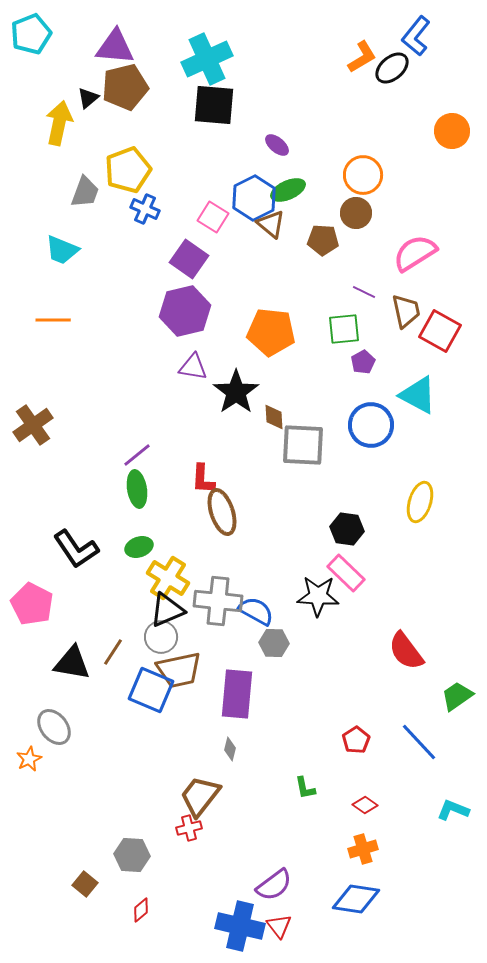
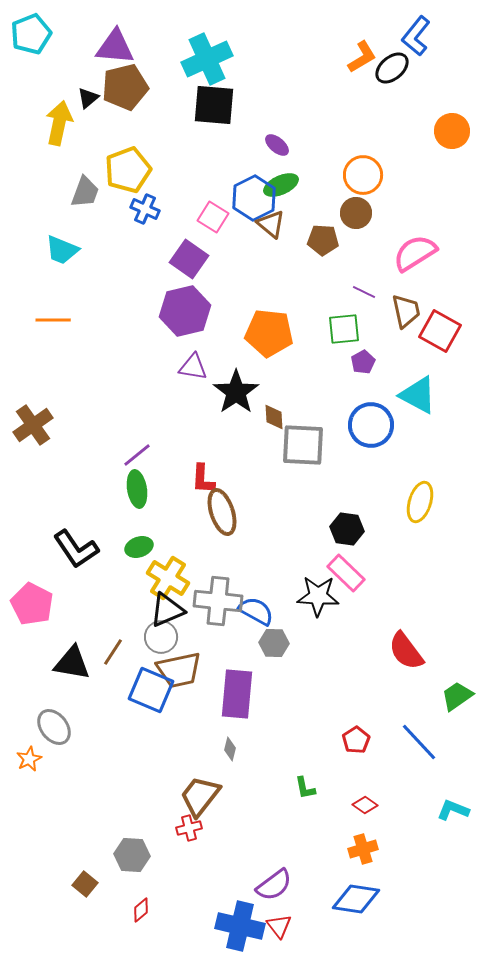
green ellipse at (288, 190): moved 7 px left, 5 px up
orange pentagon at (271, 332): moved 2 px left, 1 px down
